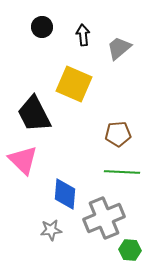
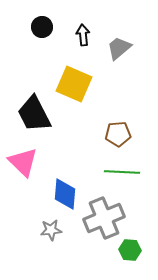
pink triangle: moved 2 px down
